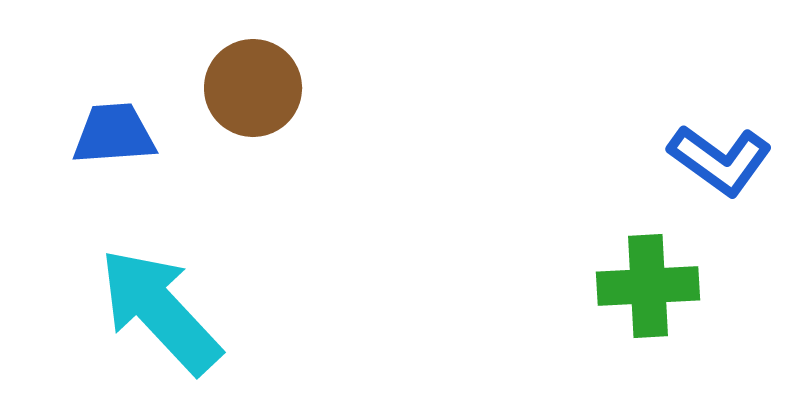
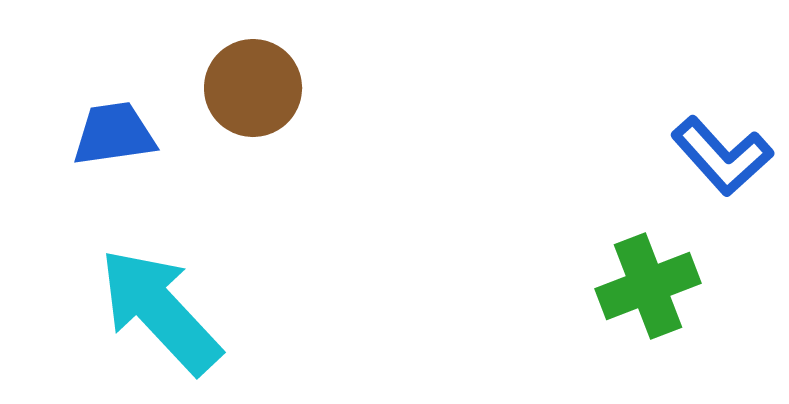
blue trapezoid: rotated 4 degrees counterclockwise
blue L-shape: moved 2 px right, 4 px up; rotated 12 degrees clockwise
green cross: rotated 18 degrees counterclockwise
